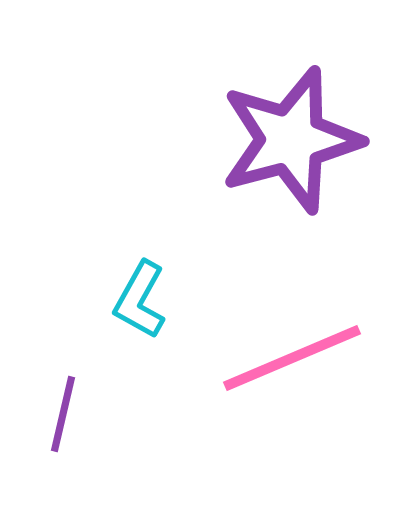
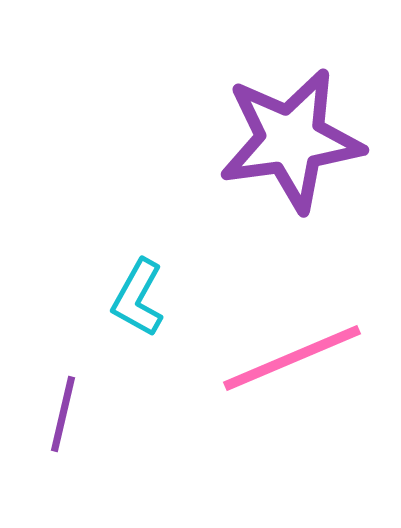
purple star: rotated 7 degrees clockwise
cyan L-shape: moved 2 px left, 2 px up
